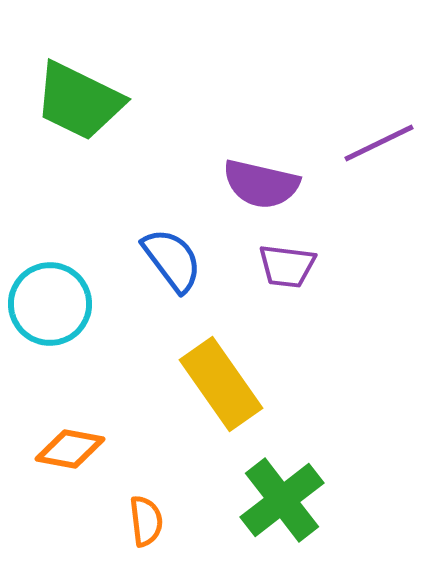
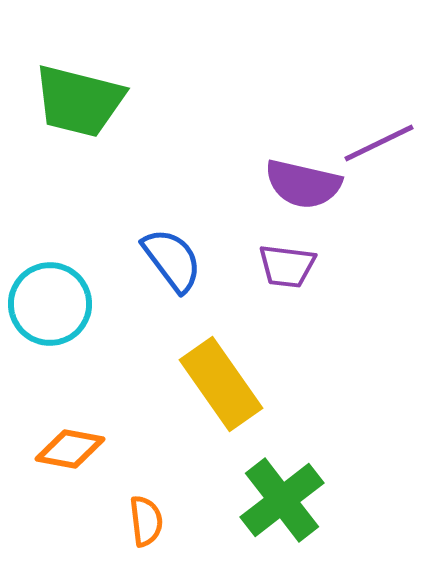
green trapezoid: rotated 12 degrees counterclockwise
purple semicircle: moved 42 px right
